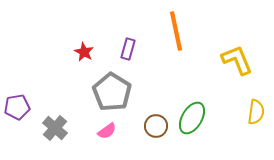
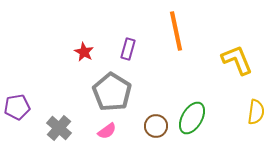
gray cross: moved 4 px right
